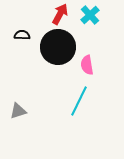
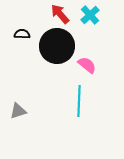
red arrow: rotated 70 degrees counterclockwise
black semicircle: moved 1 px up
black circle: moved 1 px left, 1 px up
pink semicircle: rotated 138 degrees clockwise
cyan line: rotated 24 degrees counterclockwise
